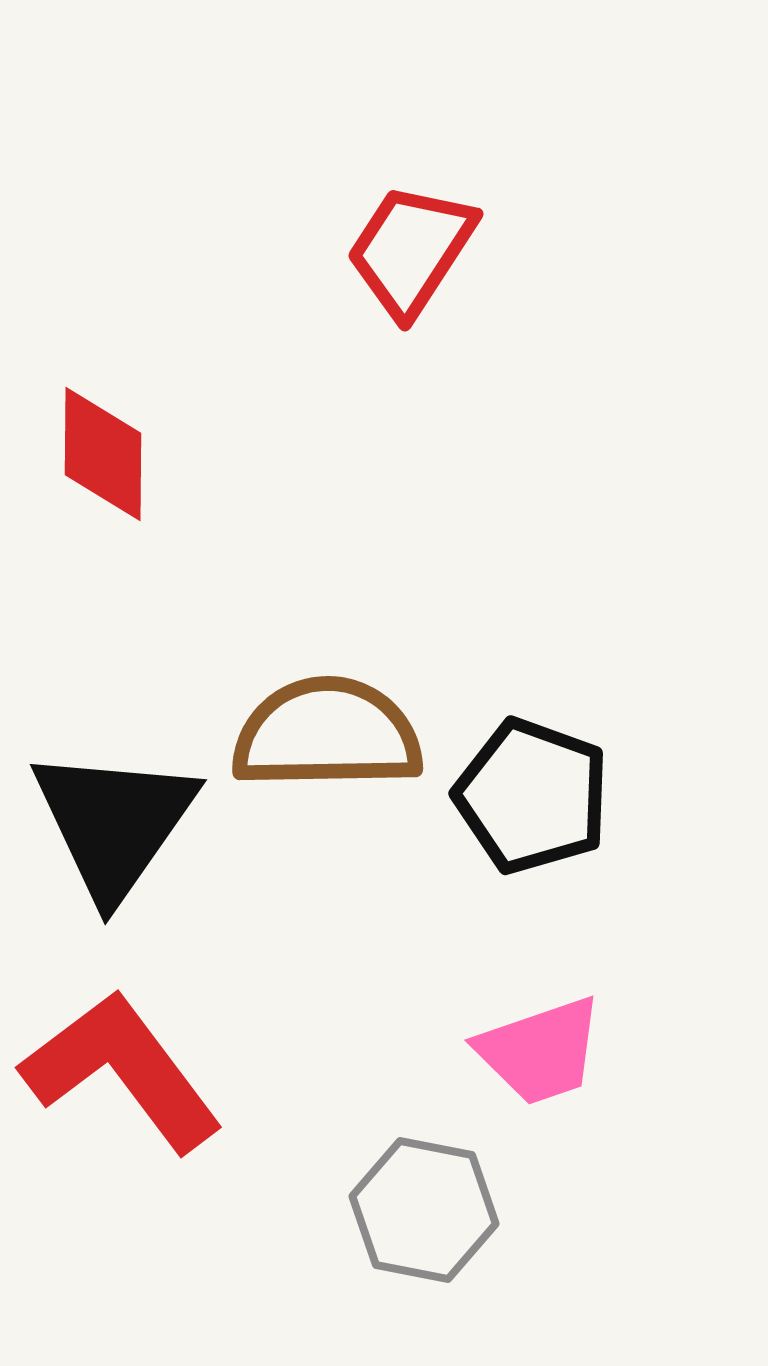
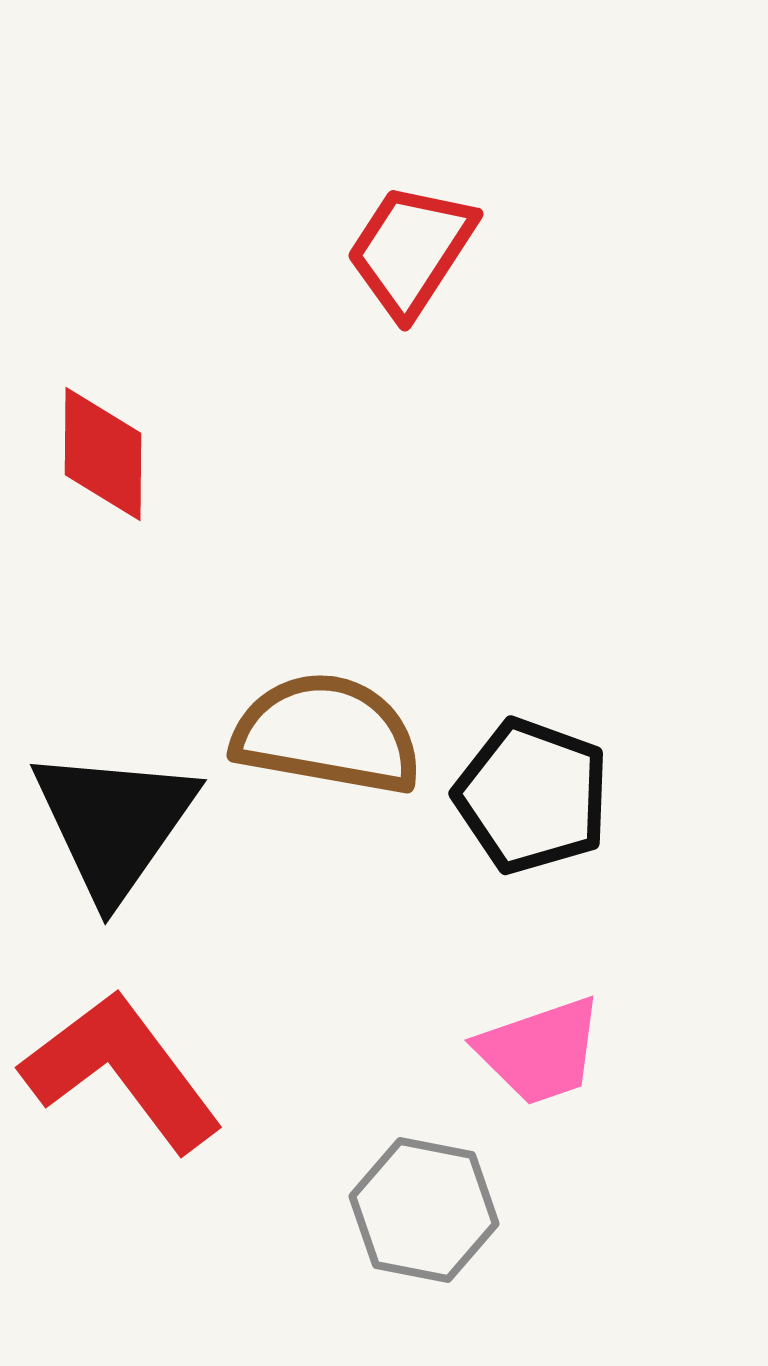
brown semicircle: rotated 11 degrees clockwise
